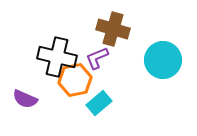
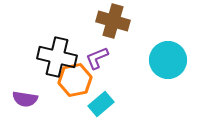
brown cross: moved 8 px up
cyan circle: moved 5 px right
purple semicircle: rotated 15 degrees counterclockwise
cyan rectangle: moved 2 px right, 1 px down
